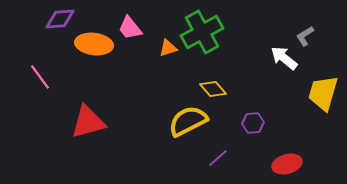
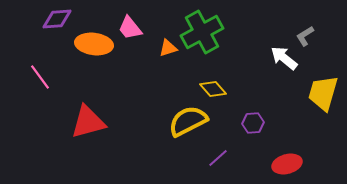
purple diamond: moved 3 px left
